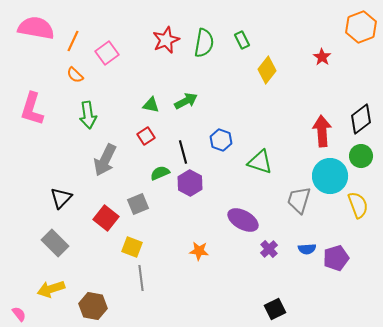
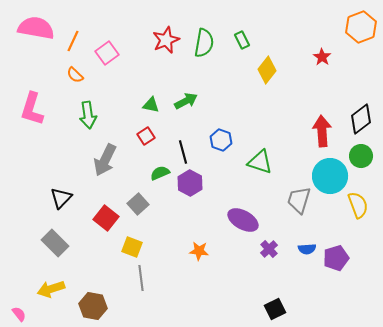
gray square at (138, 204): rotated 20 degrees counterclockwise
